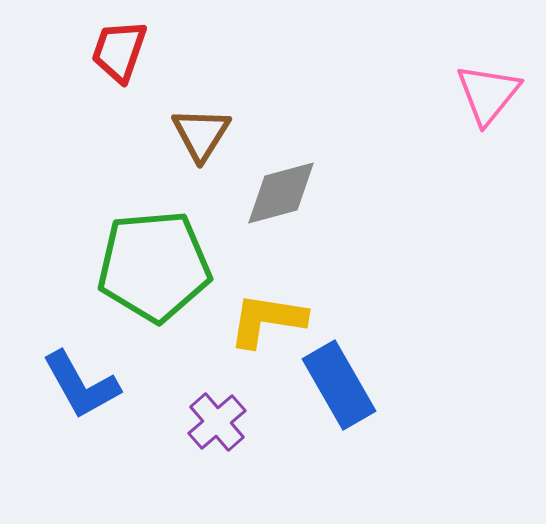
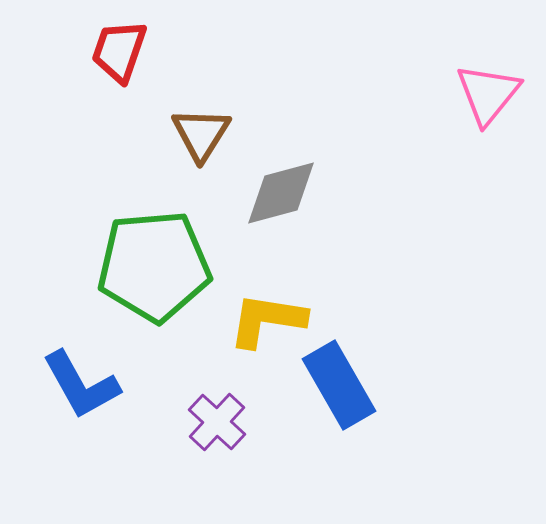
purple cross: rotated 6 degrees counterclockwise
